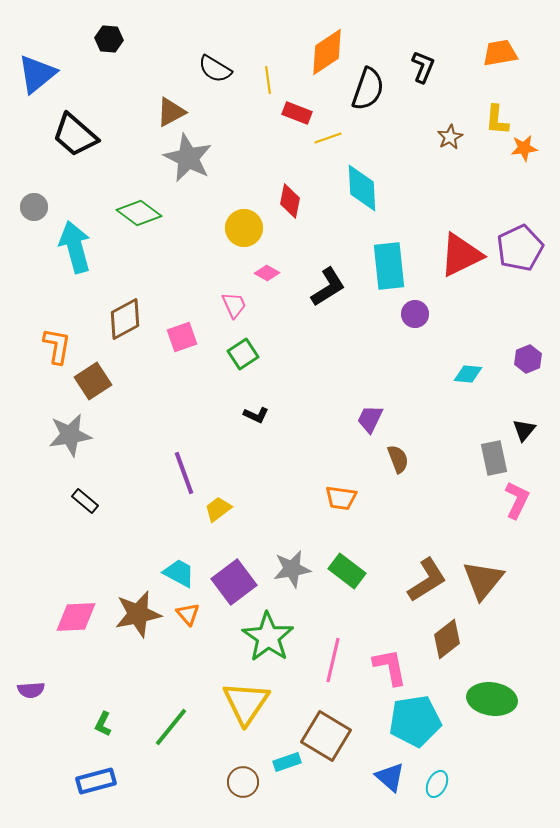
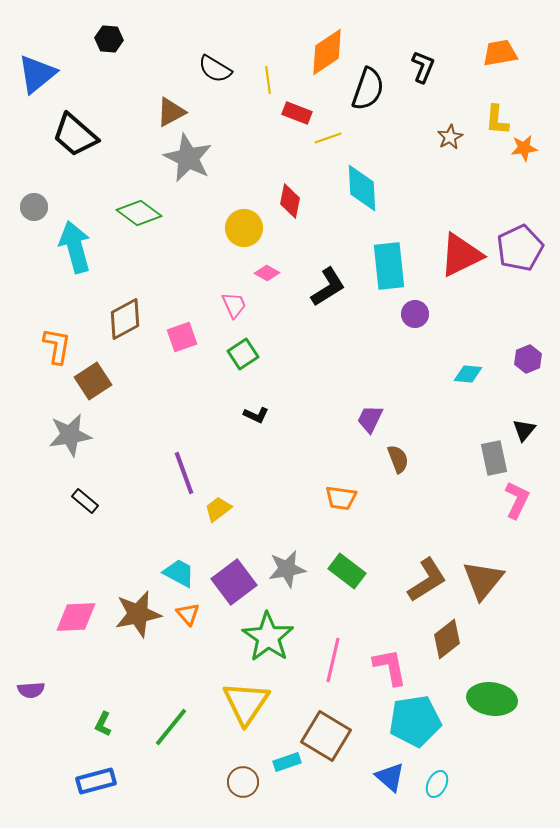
gray star at (292, 569): moved 5 px left
